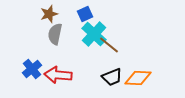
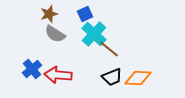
gray semicircle: rotated 70 degrees counterclockwise
brown line: moved 4 px down
